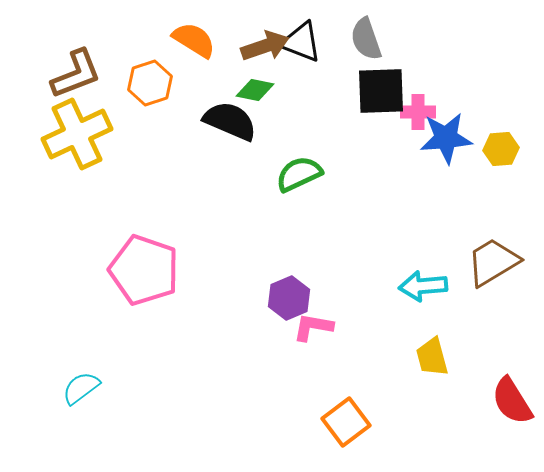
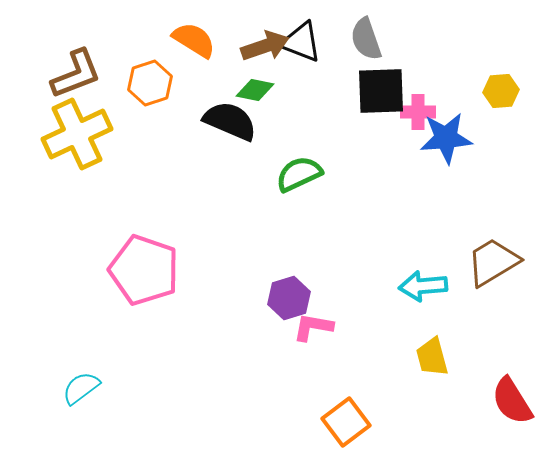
yellow hexagon: moved 58 px up
purple hexagon: rotated 6 degrees clockwise
